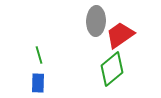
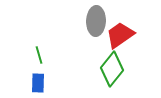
green diamond: rotated 12 degrees counterclockwise
